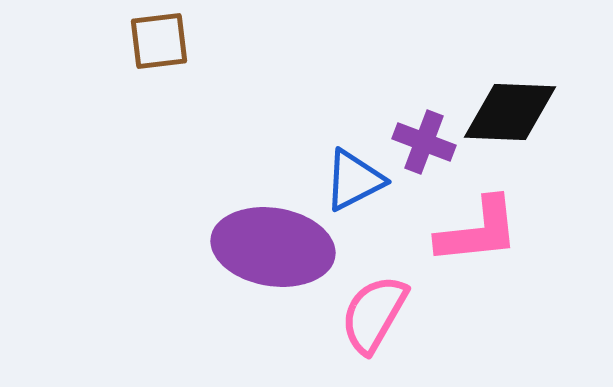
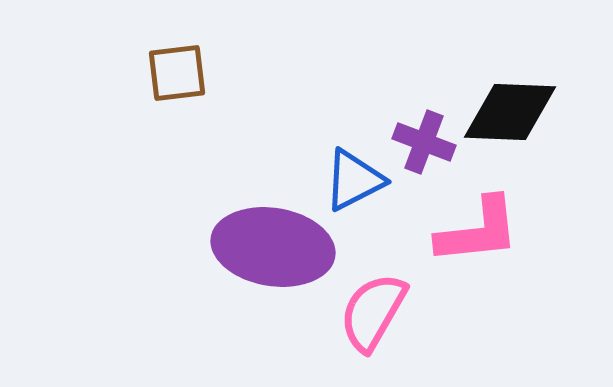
brown square: moved 18 px right, 32 px down
pink semicircle: moved 1 px left, 2 px up
